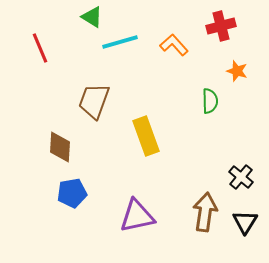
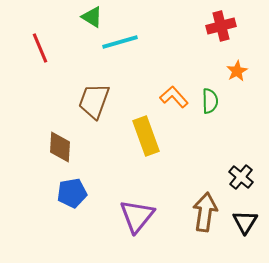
orange L-shape: moved 52 px down
orange star: rotated 25 degrees clockwise
purple triangle: rotated 39 degrees counterclockwise
